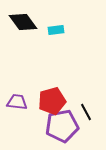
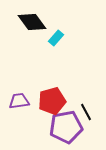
black diamond: moved 9 px right
cyan rectangle: moved 8 px down; rotated 42 degrees counterclockwise
purple trapezoid: moved 2 px right, 1 px up; rotated 15 degrees counterclockwise
purple pentagon: moved 4 px right, 1 px down
